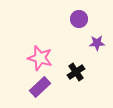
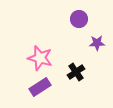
purple rectangle: rotated 10 degrees clockwise
